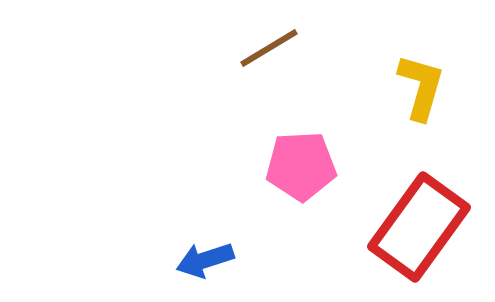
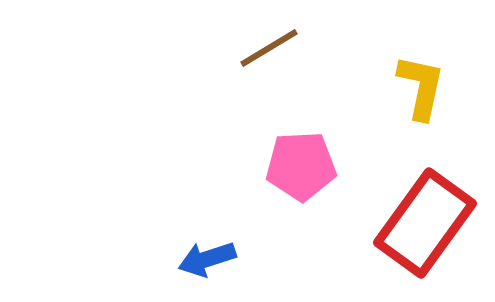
yellow L-shape: rotated 4 degrees counterclockwise
red rectangle: moved 6 px right, 4 px up
blue arrow: moved 2 px right, 1 px up
